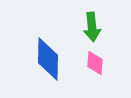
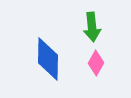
pink diamond: moved 1 px right; rotated 25 degrees clockwise
